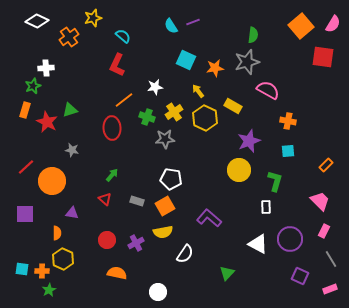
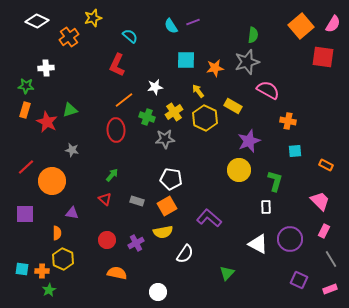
cyan semicircle at (123, 36): moved 7 px right
cyan square at (186, 60): rotated 24 degrees counterclockwise
green star at (33, 86): moved 7 px left; rotated 28 degrees clockwise
red ellipse at (112, 128): moved 4 px right, 2 px down
cyan square at (288, 151): moved 7 px right
orange rectangle at (326, 165): rotated 72 degrees clockwise
orange square at (165, 206): moved 2 px right
purple square at (300, 276): moved 1 px left, 4 px down
